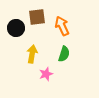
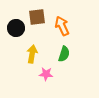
pink star: rotated 24 degrees clockwise
